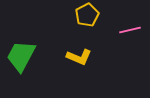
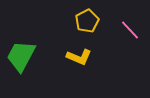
yellow pentagon: moved 6 px down
pink line: rotated 60 degrees clockwise
